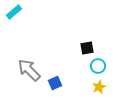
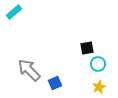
cyan circle: moved 2 px up
